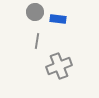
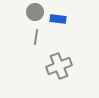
gray line: moved 1 px left, 4 px up
